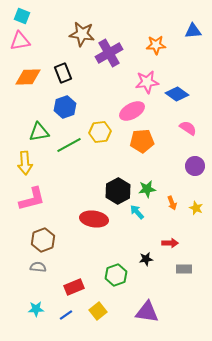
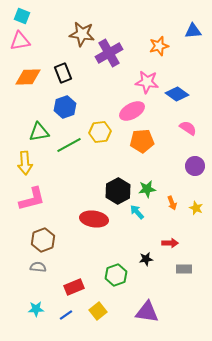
orange star: moved 3 px right, 1 px down; rotated 12 degrees counterclockwise
pink star: rotated 15 degrees clockwise
